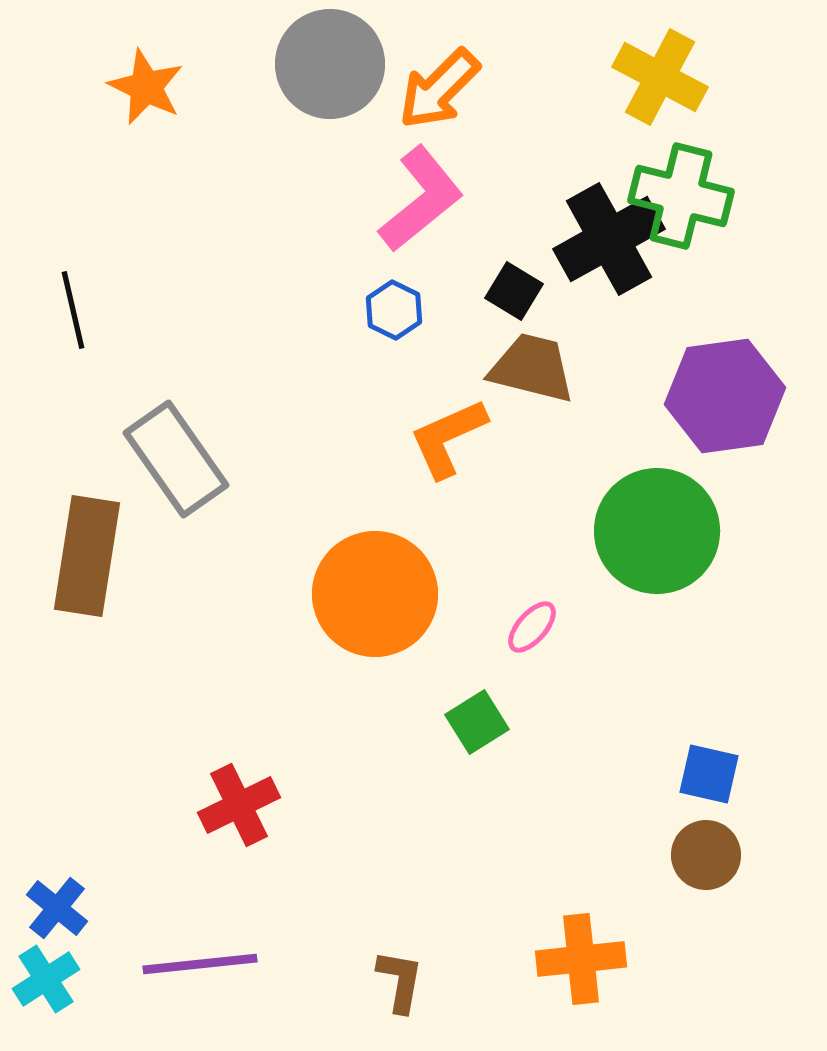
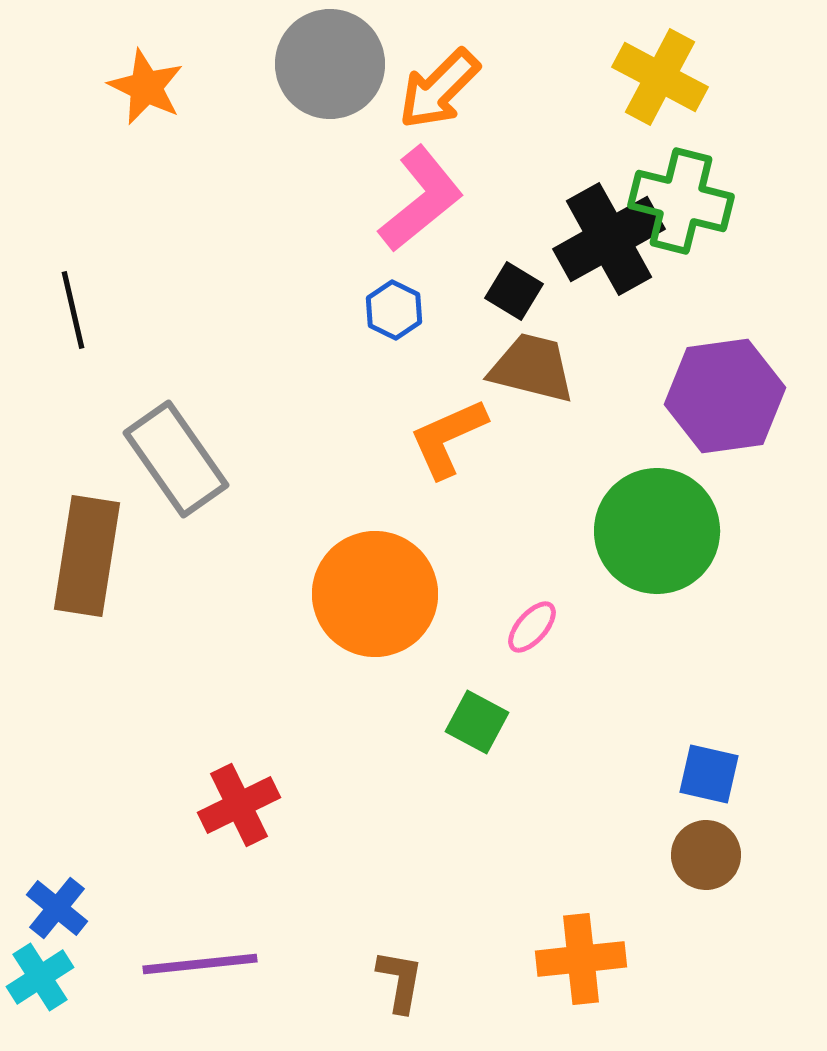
green cross: moved 5 px down
green square: rotated 30 degrees counterclockwise
cyan cross: moved 6 px left, 2 px up
